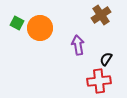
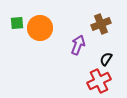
brown cross: moved 9 px down; rotated 12 degrees clockwise
green square: rotated 32 degrees counterclockwise
purple arrow: rotated 30 degrees clockwise
red cross: rotated 20 degrees counterclockwise
